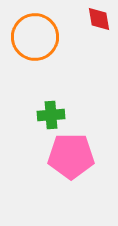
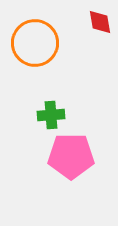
red diamond: moved 1 px right, 3 px down
orange circle: moved 6 px down
